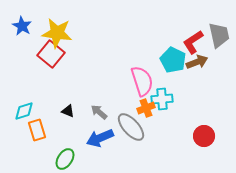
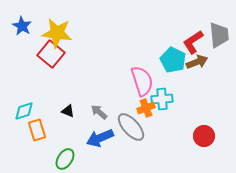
gray trapezoid: rotated 8 degrees clockwise
